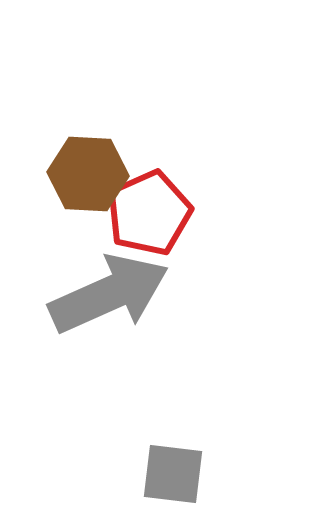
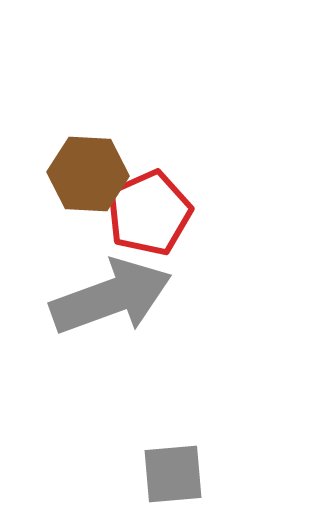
gray arrow: moved 2 px right, 3 px down; rotated 4 degrees clockwise
gray square: rotated 12 degrees counterclockwise
